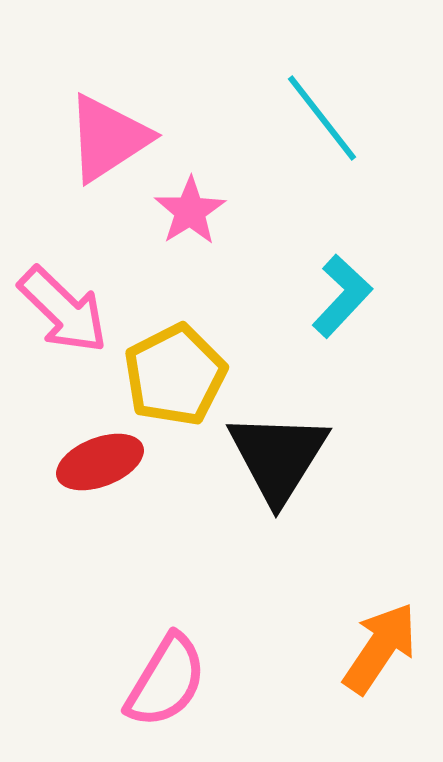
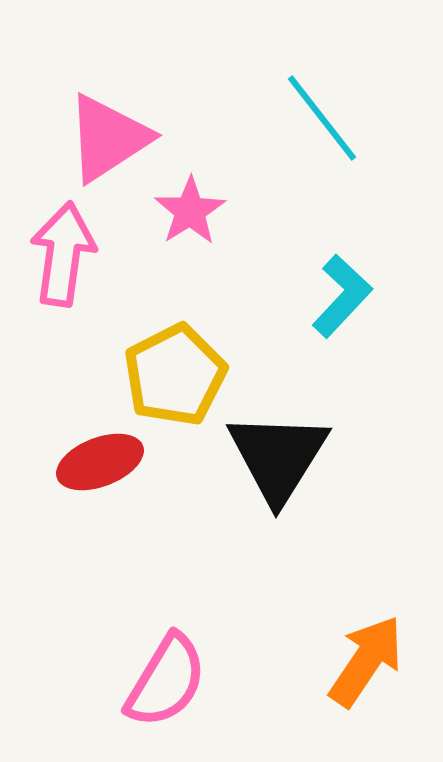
pink arrow: moved 56 px up; rotated 126 degrees counterclockwise
orange arrow: moved 14 px left, 13 px down
